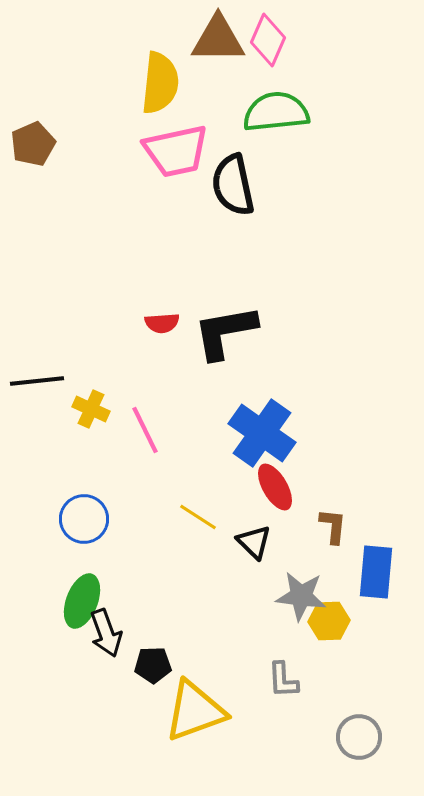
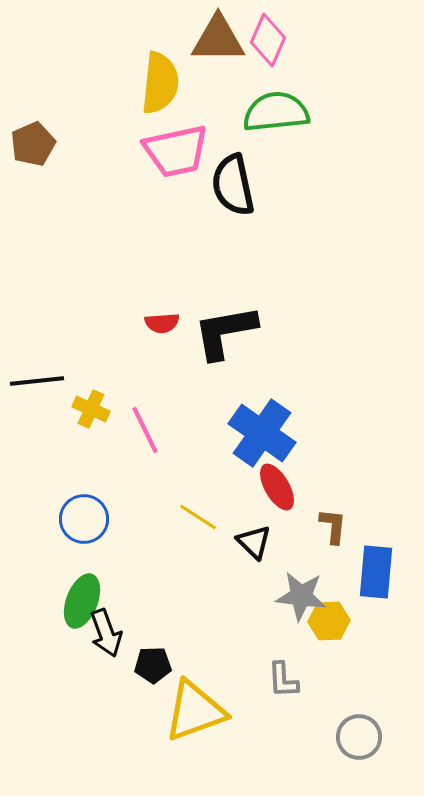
red ellipse: moved 2 px right
